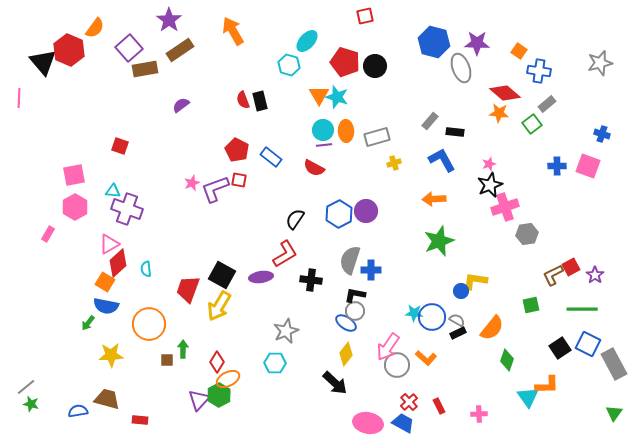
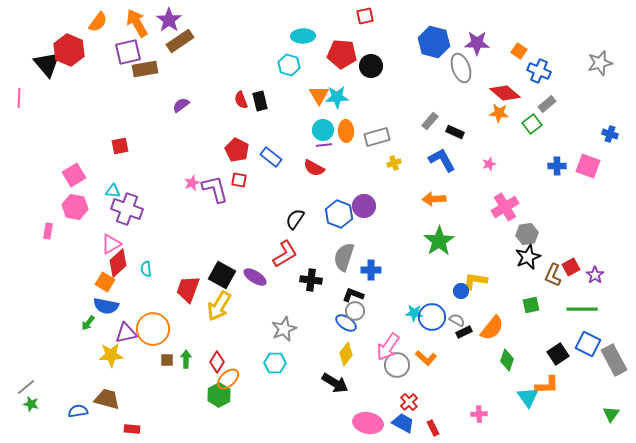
orange semicircle at (95, 28): moved 3 px right, 6 px up
orange arrow at (233, 31): moved 96 px left, 8 px up
cyan ellipse at (307, 41): moved 4 px left, 5 px up; rotated 45 degrees clockwise
purple square at (129, 48): moved 1 px left, 4 px down; rotated 28 degrees clockwise
brown rectangle at (180, 50): moved 9 px up
black triangle at (43, 62): moved 4 px right, 2 px down
red pentagon at (345, 62): moved 3 px left, 8 px up; rotated 12 degrees counterclockwise
black circle at (375, 66): moved 4 px left
blue cross at (539, 71): rotated 15 degrees clockwise
cyan star at (337, 97): rotated 20 degrees counterclockwise
red semicircle at (243, 100): moved 2 px left
black rectangle at (455, 132): rotated 18 degrees clockwise
blue cross at (602, 134): moved 8 px right
red square at (120, 146): rotated 30 degrees counterclockwise
pink square at (74, 175): rotated 20 degrees counterclockwise
black star at (490, 185): moved 38 px right, 72 px down
purple L-shape at (215, 189): rotated 96 degrees clockwise
pink hexagon at (75, 207): rotated 20 degrees counterclockwise
pink cross at (505, 207): rotated 12 degrees counterclockwise
purple circle at (366, 211): moved 2 px left, 5 px up
blue hexagon at (339, 214): rotated 12 degrees counterclockwise
pink rectangle at (48, 234): moved 3 px up; rotated 21 degrees counterclockwise
green star at (439, 241): rotated 12 degrees counterclockwise
pink triangle at (109, 244): moved 2 px right
gray semicircle at (350, 260): moved 6 px left, 3 px up
brown L-shape at (553, 275): rotated 40 degrees counterclockwise
purple ellipse at (261, 277): moved 6 px left; rotated 40 degrees clockwise
black L-shape at (355, 295): moved 2 px left; rotated 10 degrees clockwise
orange circle at (149, 324): moved 4 px right, 5 px down
gray star at (286, 331): moved 2 px left, 2 px up
black rectangle at (458, 333): moved 6 px right, 1 px up
black square at (560, 348): moved 2 px left, 6 px down
green arrow at (183, 349): moved 3 px right, 10 px down
gray rectangle at (614, 364): moved 4 px up
orange ellipse at (228, 379): rotated 15 degrees counterclockwise
black arrow at (335, 383): rotated 12 degrees counterclockwise
purple triangle at (199, 400): moved 73 px left, 67 px up; rotated 35 degrees clockwise
red rectangle at (439, 406): moved 6 px left, 22 px down
green triangle at (614, 413): moved 3 px left, 1 px down
red rectangle at (140, 420): moved 8 px left, 9 px down
